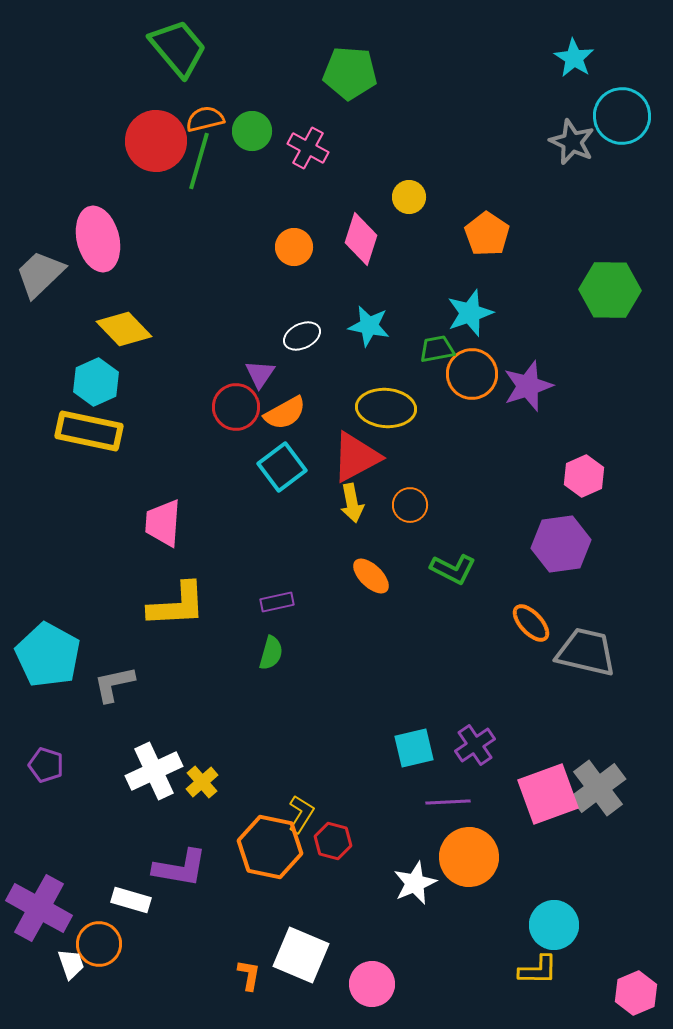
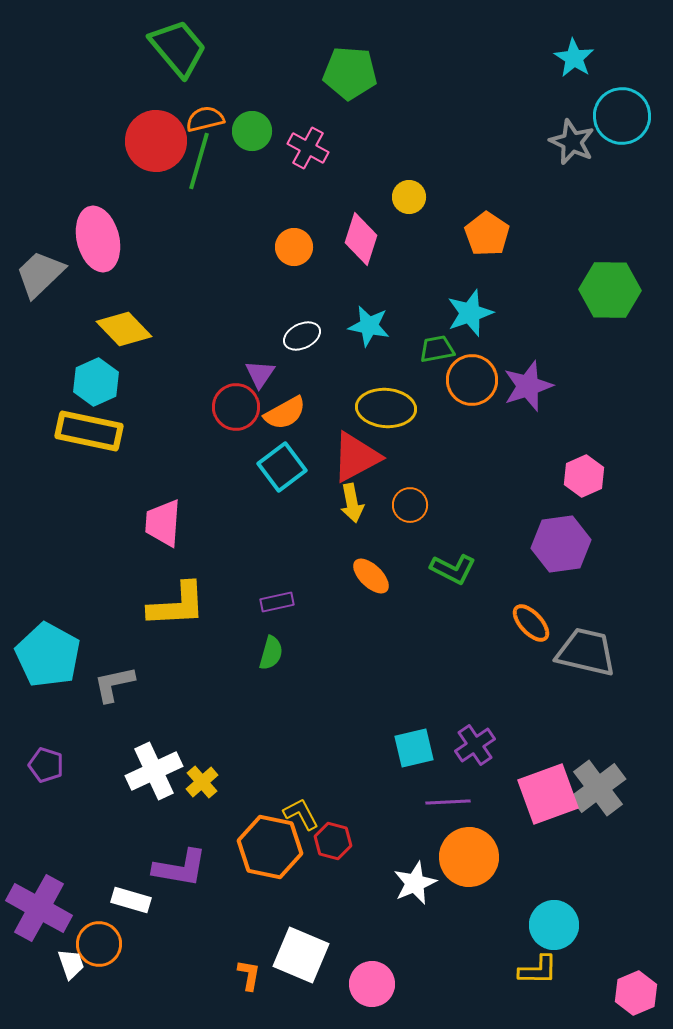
orange circle at (472, 374): moved 6 px down
yellow L-shape at (301, 814): rotated 60 degrees counterclockwise
